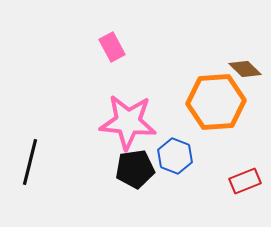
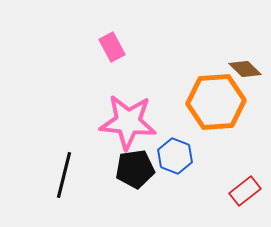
black line: moved 34 px right, 13 px down
red rectangle: moved 10 px down; rotated 16 degrees counterclockwise
